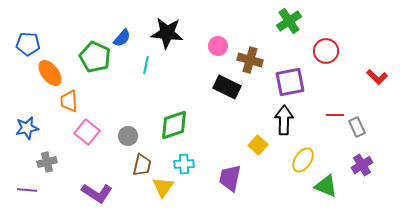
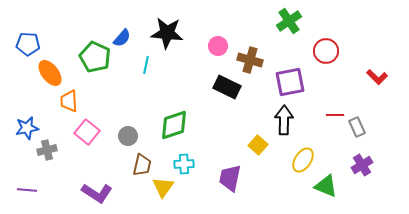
gray cross: moved 12 px up
